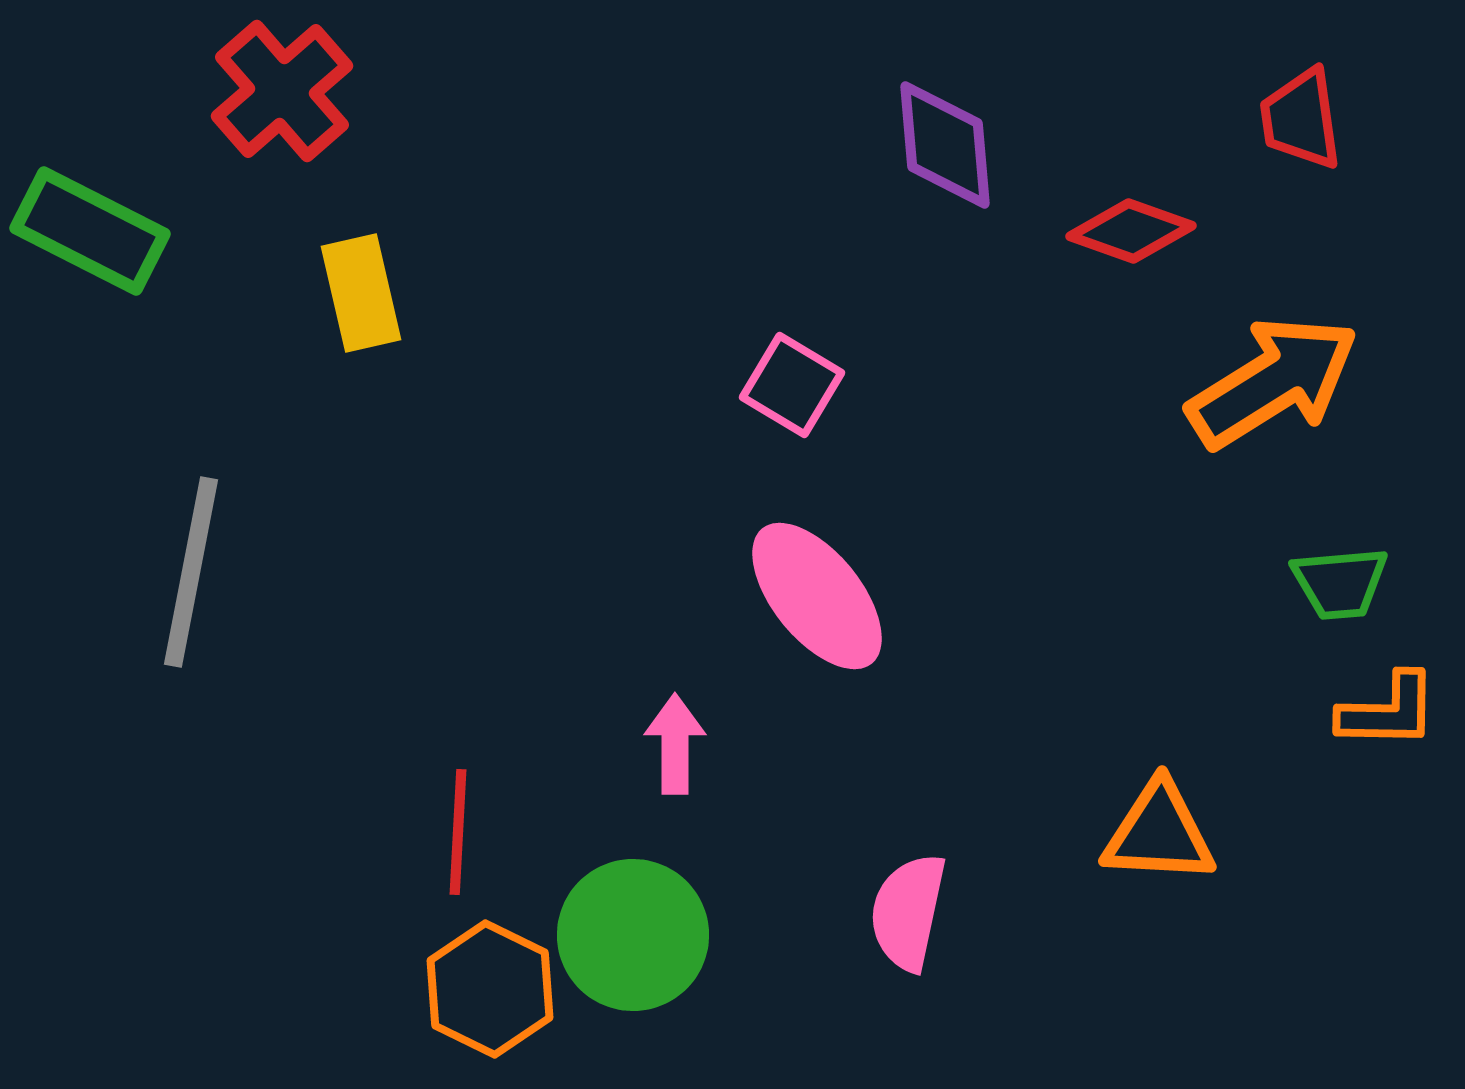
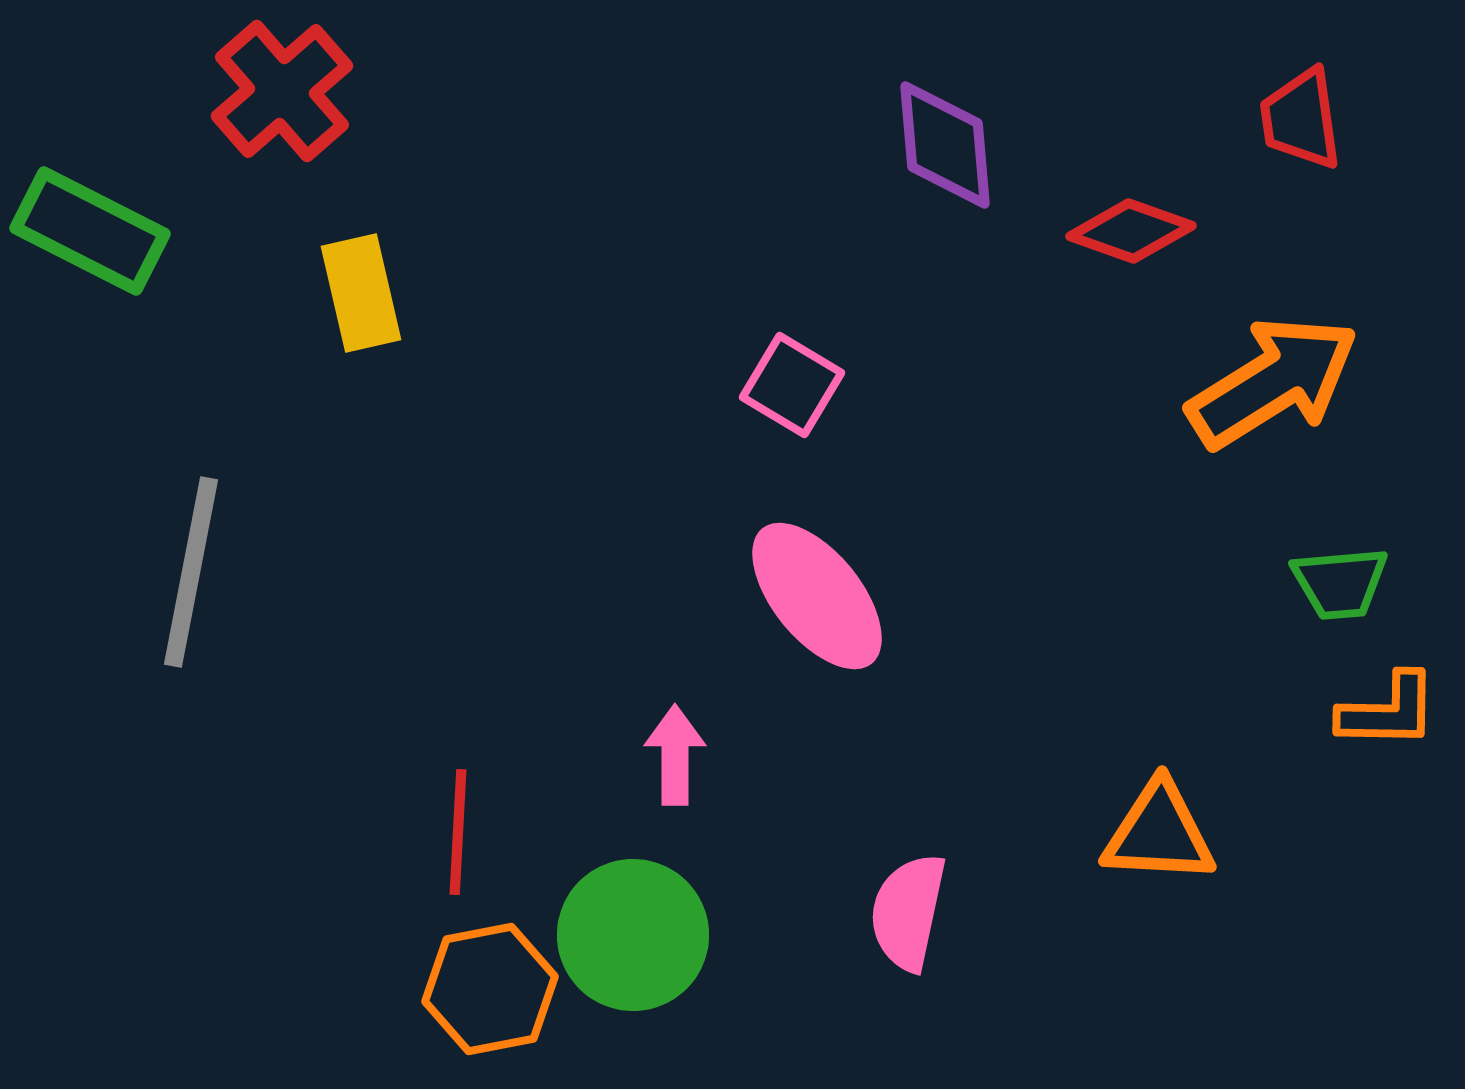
pink arrow: moved 11 px down
orange hexagon: rotated 23 degrees clockwise
